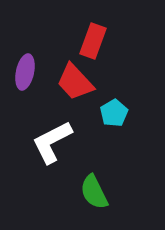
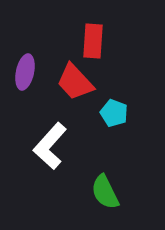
red rectangle: rotated 16 degrees counterclockwise
cyan pentagon: rotated 20 degrees counterclockwise
white L-shape: moved 2 px left, 4 px down; rotated 21 degrees counterclockwise
green semicircle: moved 11 px right
